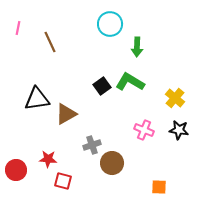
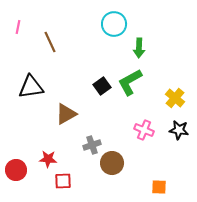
cyan circle: moved 4 px right
pink line: moved 1 px up
green arrow: moved 2 px right, 1 px down
green L-shape: rotated 60 degrees counterclockwise
black triangle: moved 6 px left, 12 px up
red square: rotated 18 degrees counterclockwise
